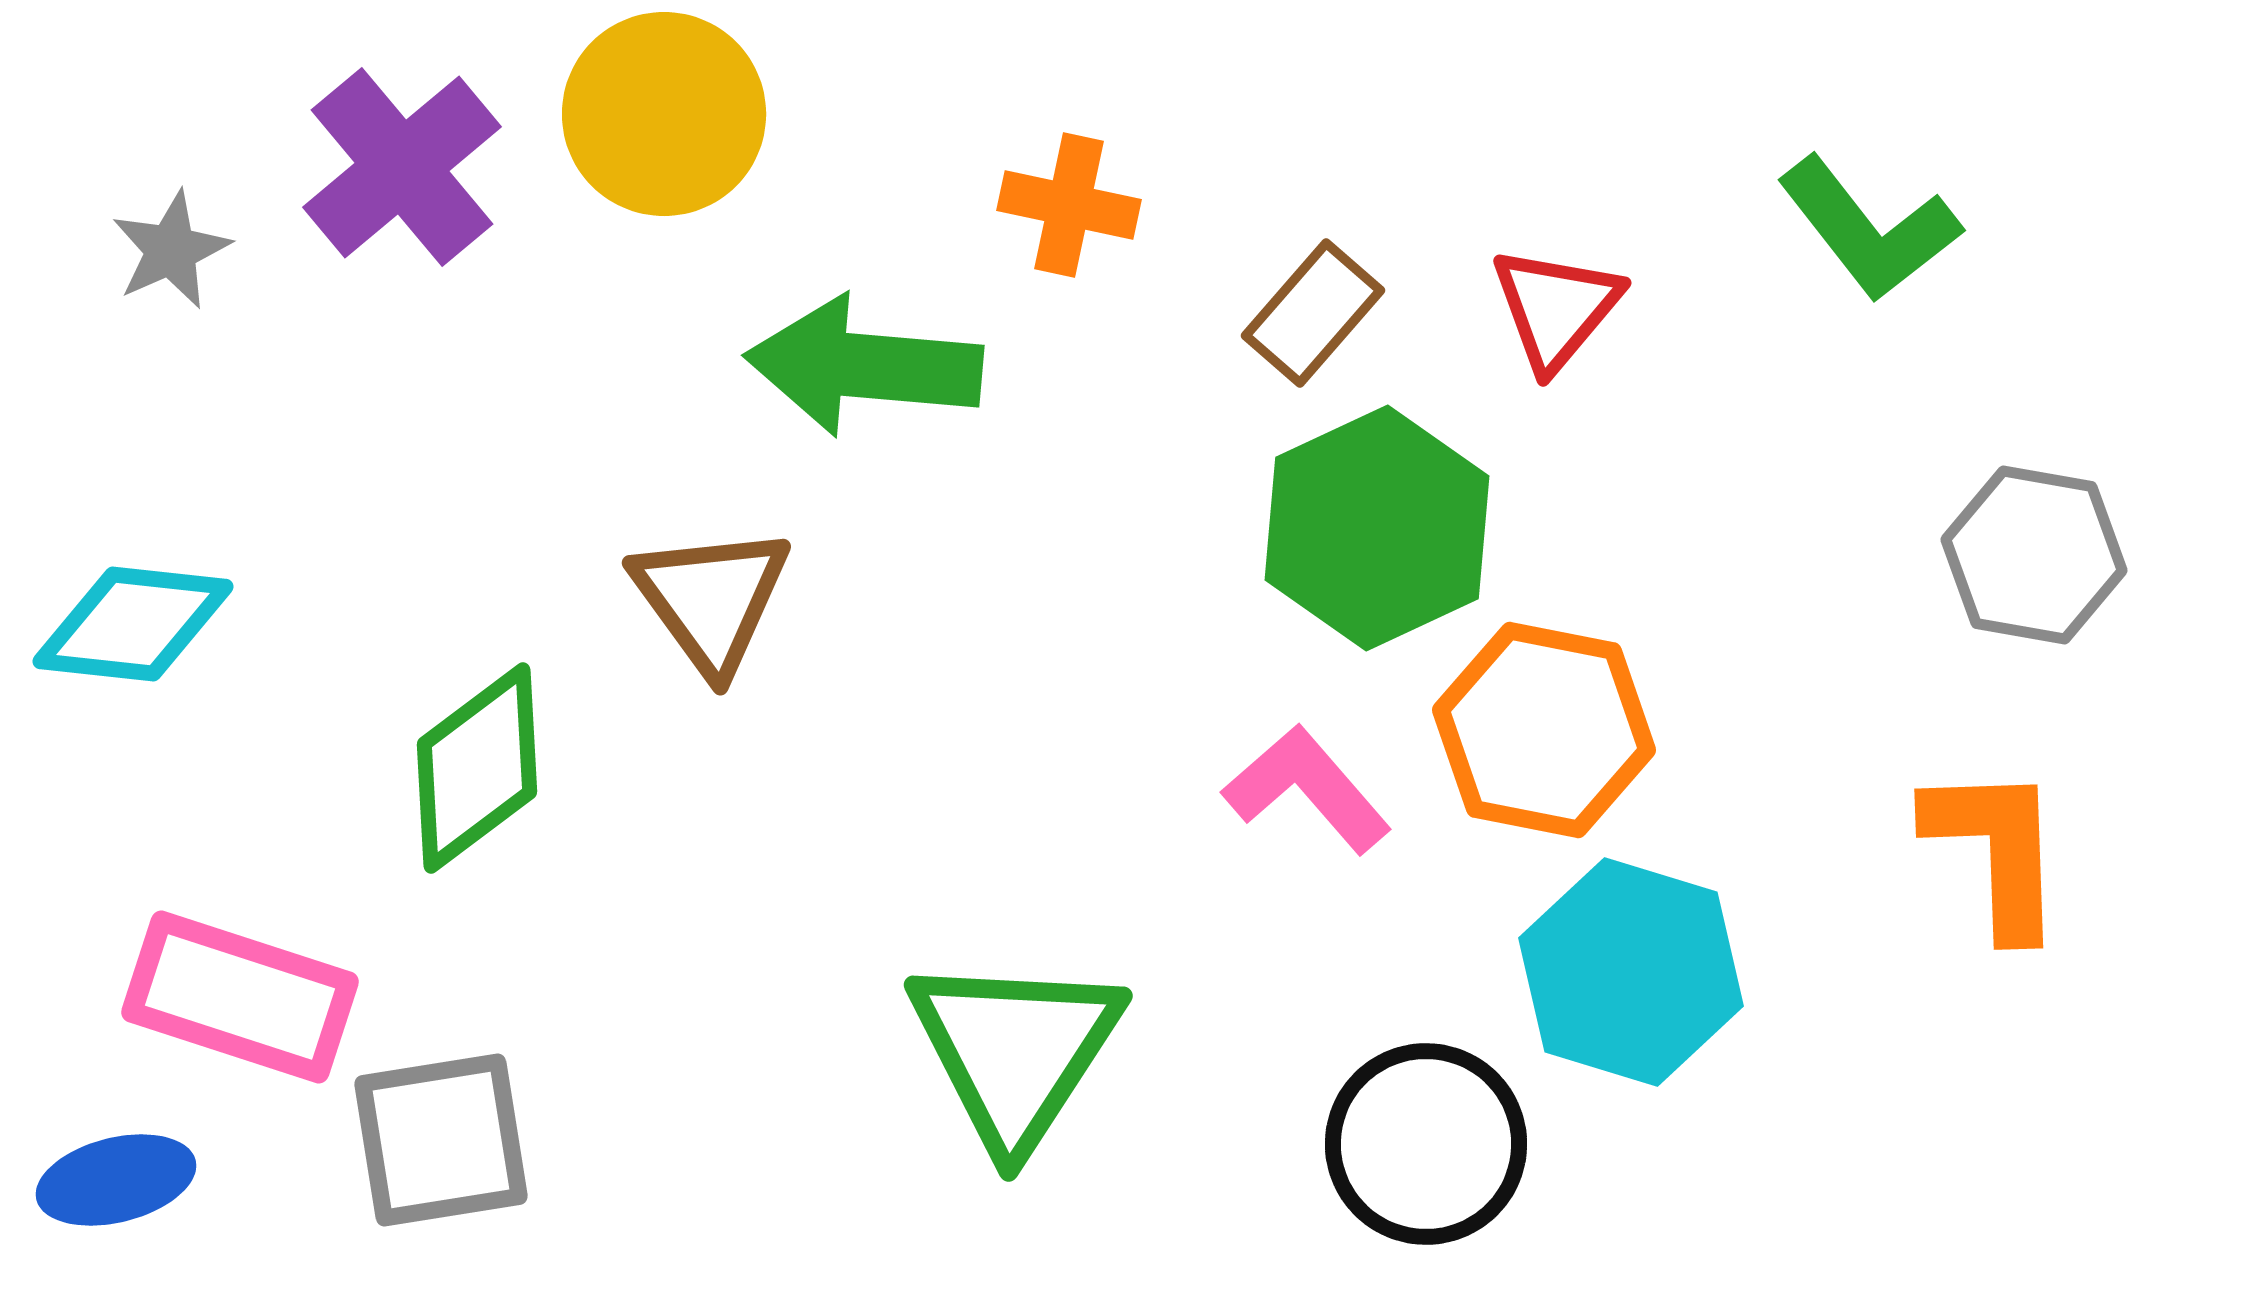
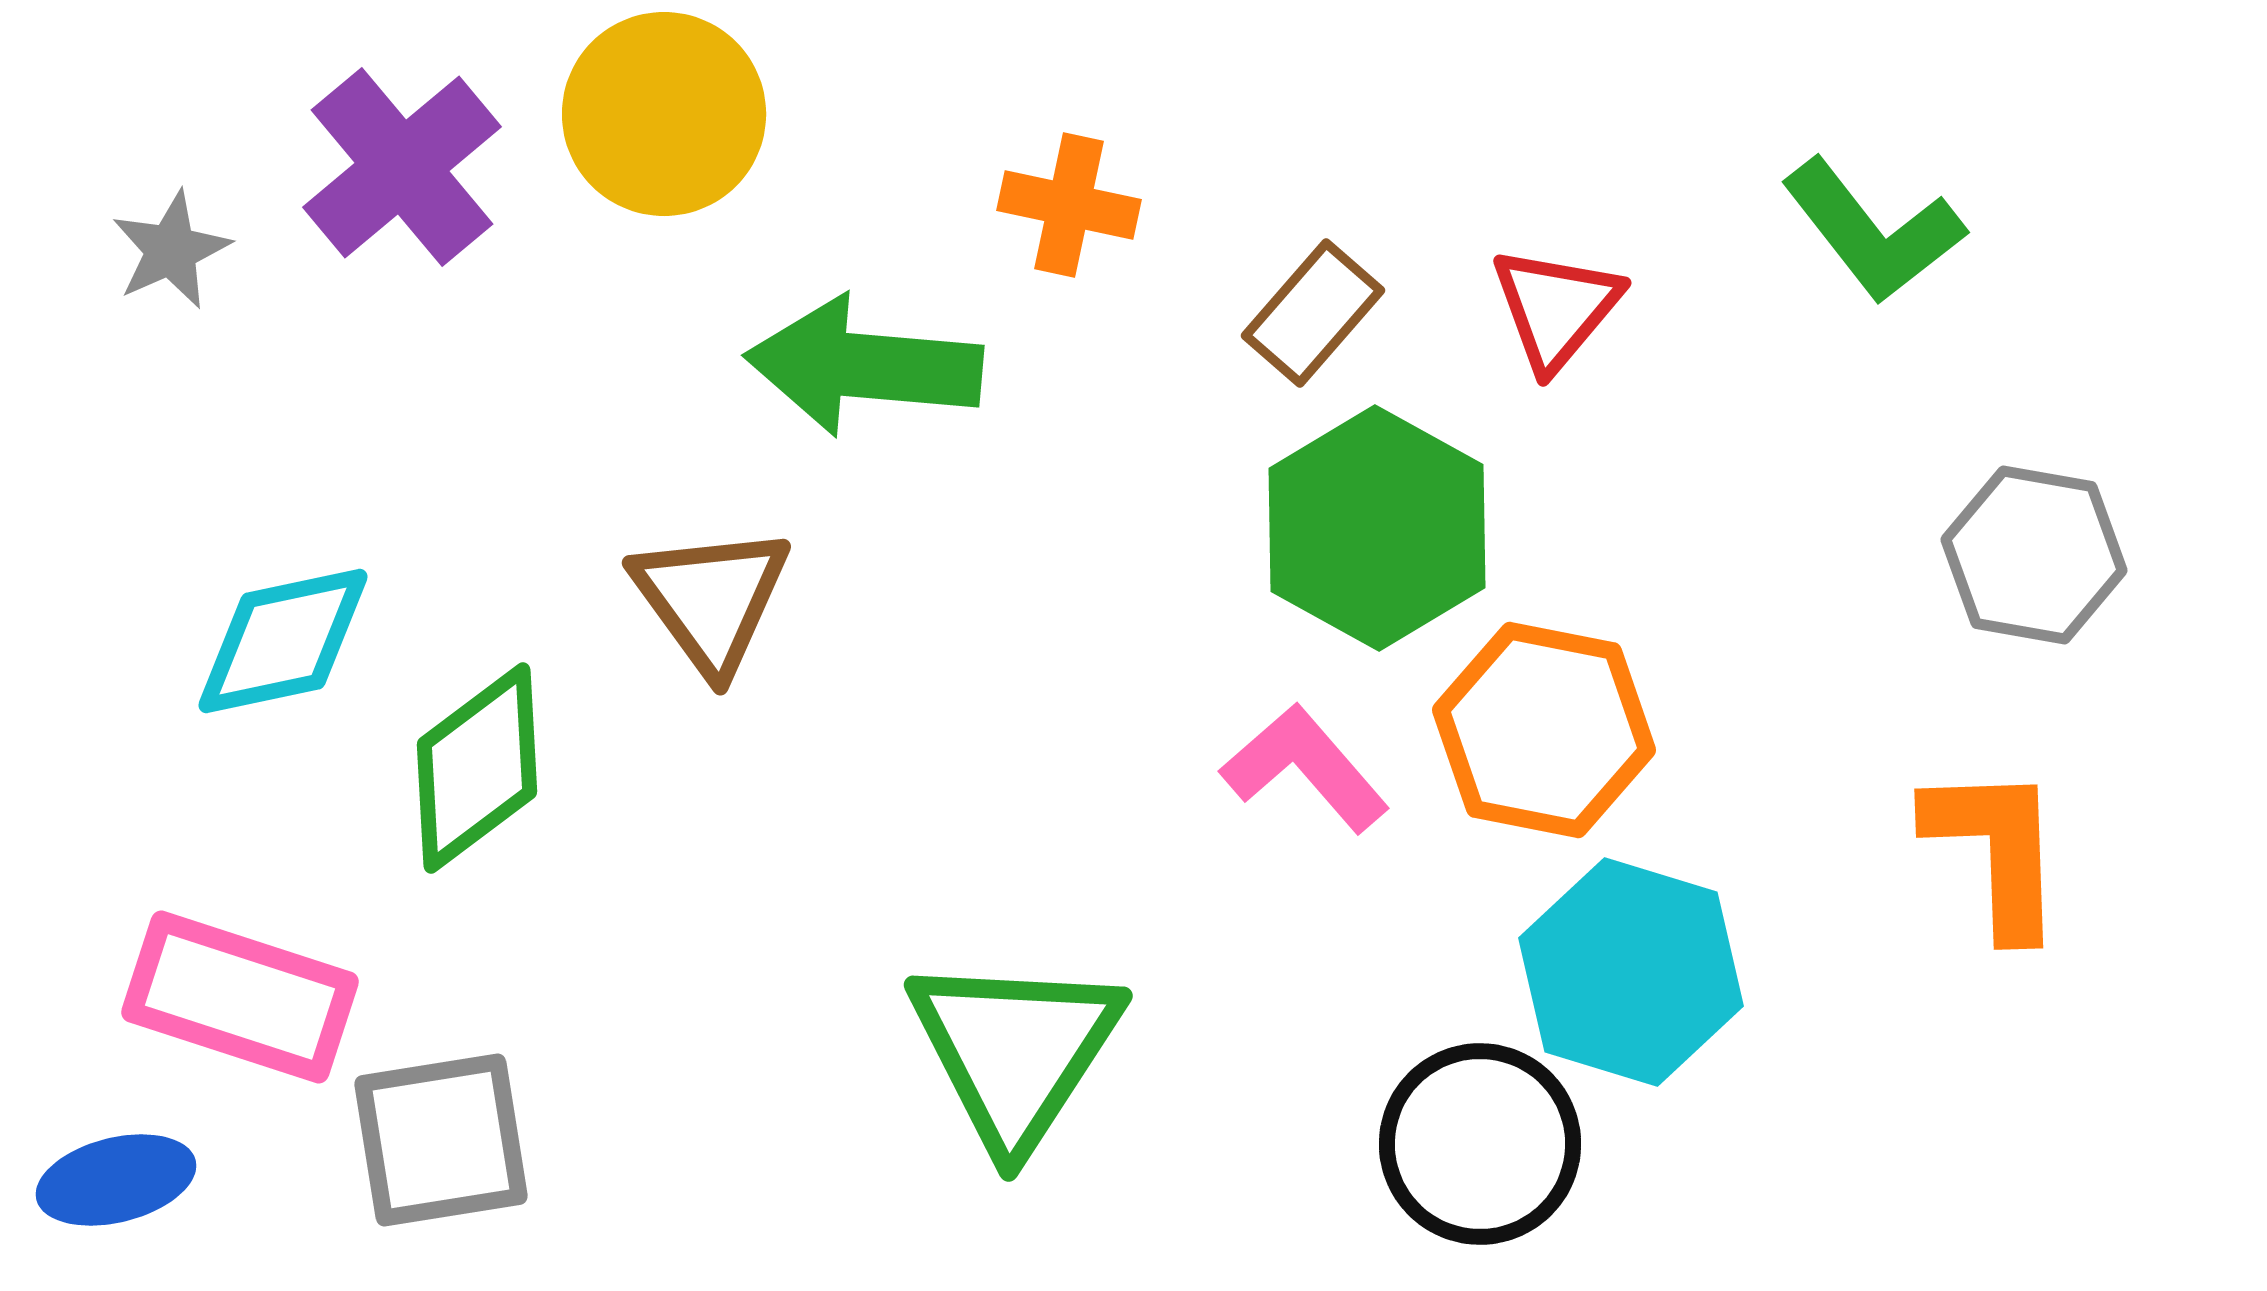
green L-shape: moved 4 px right, 2 px down
green hexagon: rotated 6 degrees counterclockwise
cyan diamond: moved 150 px right, 17 px down; rotated 18 degrees counterclockwise
pink L-shape: moved 2 px left, 21 px up
black circle: moved 54 px right
